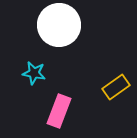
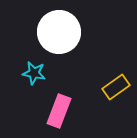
white circle: moved 7 px down
